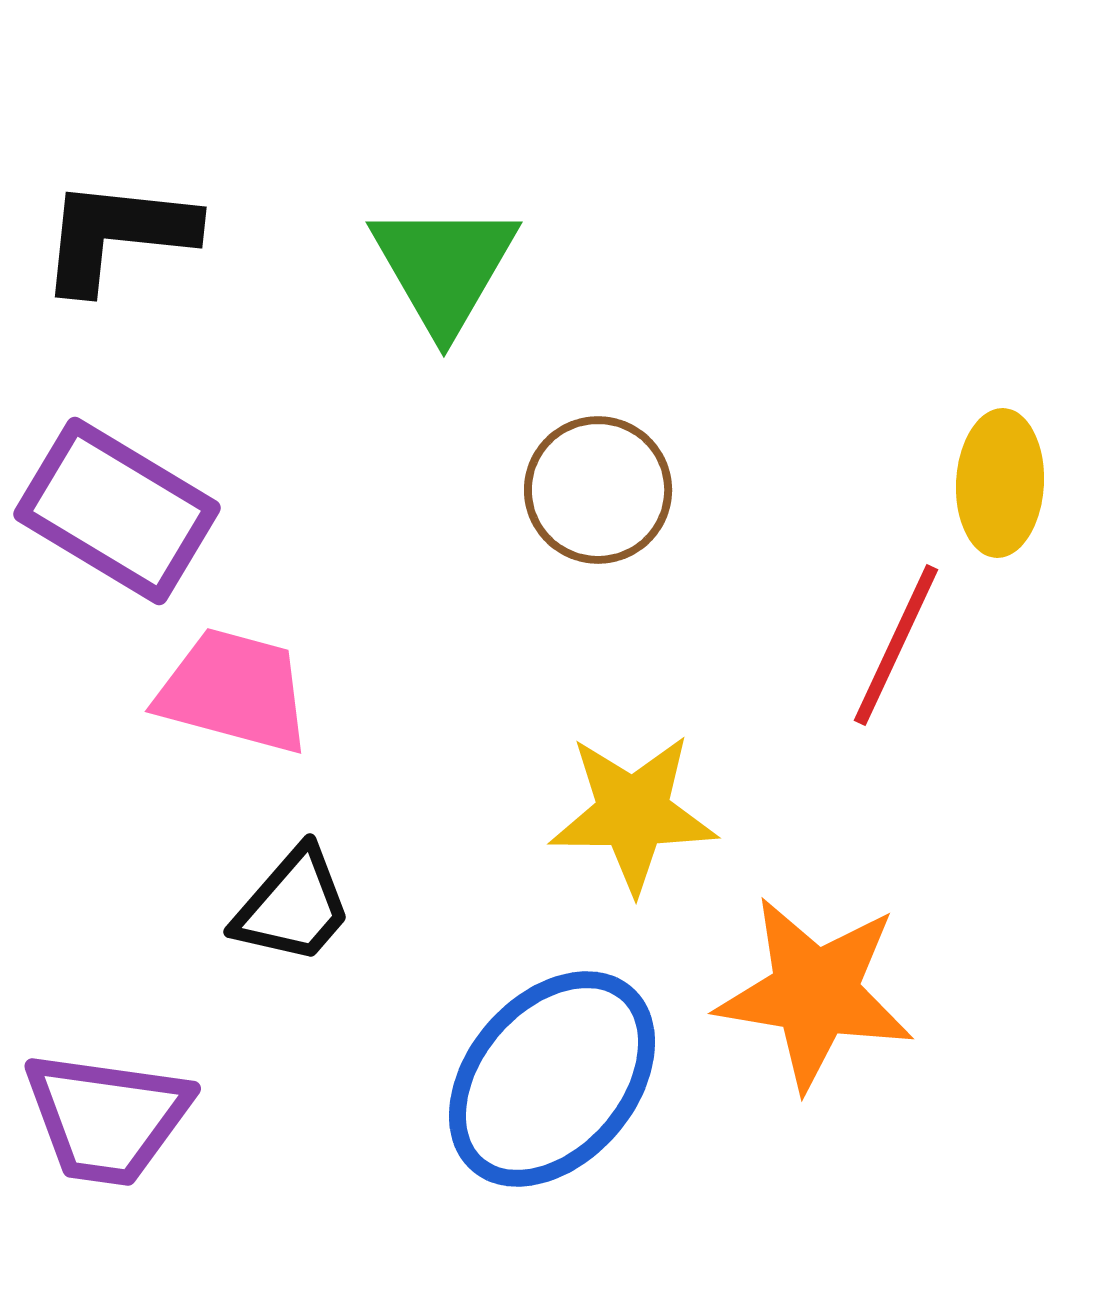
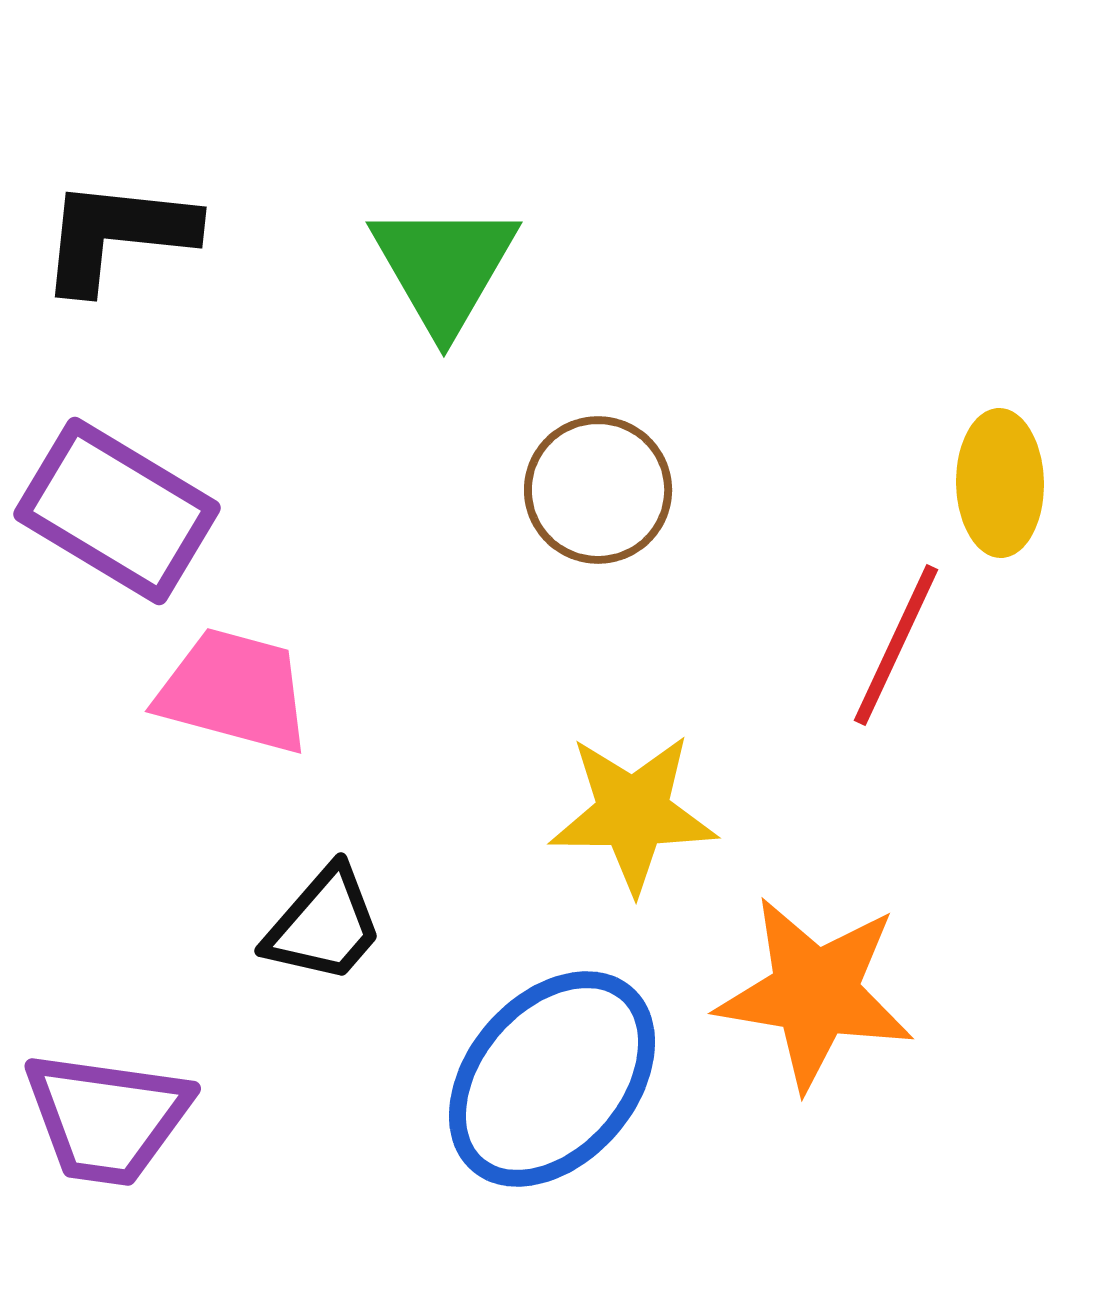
yellow ellipse: rotated 4 degrees counterclockwise
black trapezoid: moved 31 px right, 19 px down
